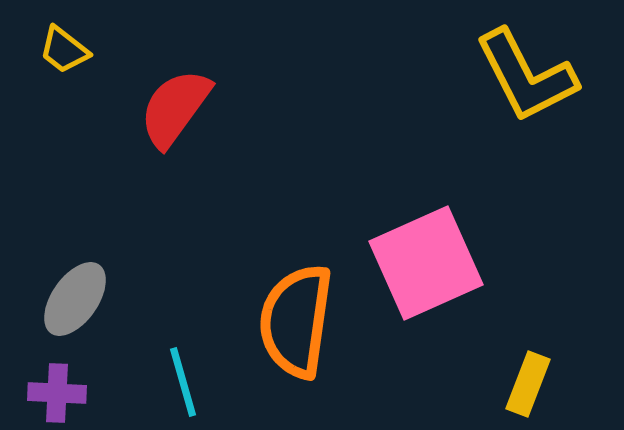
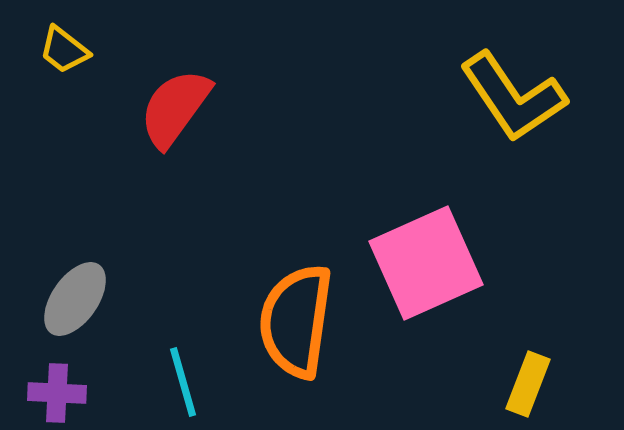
yellow L-shape: moved 13 px left, 21 px down; rotated 7 degrees counterclockwise
